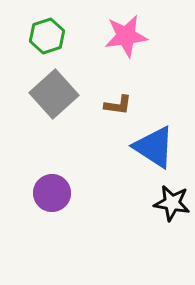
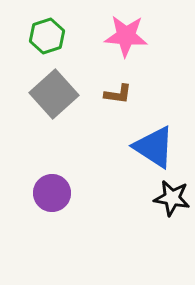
pink star: rotated 12 degrees clockwise
brown L-shape: moved 11 px up
black star: moved 5 px up
